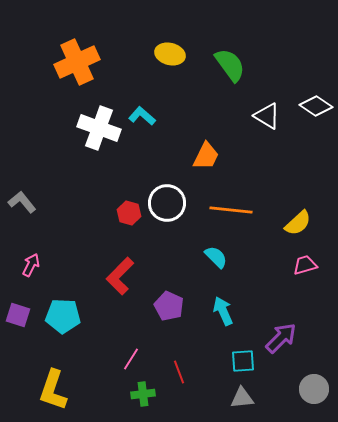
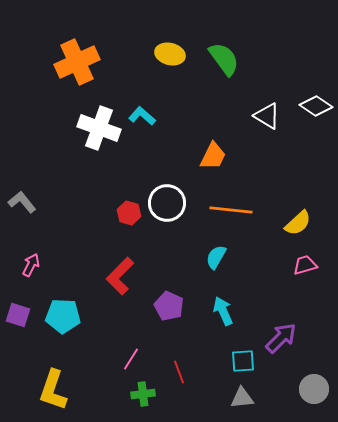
green semicircle: moved 6 px left, 6 px up
orange trapezoid: moved 7 px right
cyan semicircle: rotated 105 degrees counterclockwise
